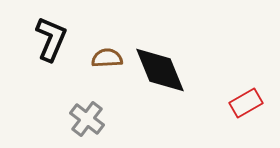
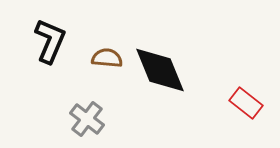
black L-shape: moved 1 px left, 2 px down
brown semicircle: rotated 8 degrees clockwise
red rectangle: rotated 68 degrees clockwise
